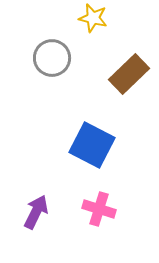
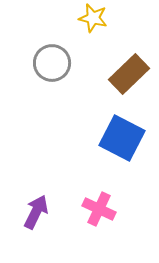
gray circle: moved 5 px down
blue square: moved 30 px right, 7 px up
pink cross: rotated 8 degrees clockwise
